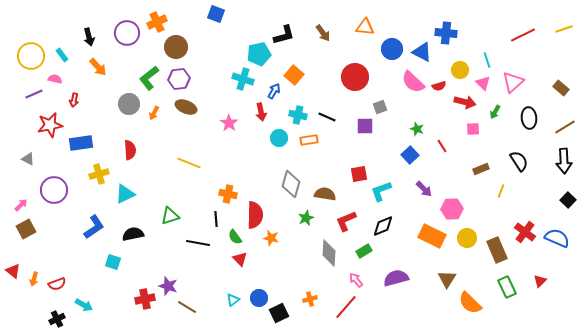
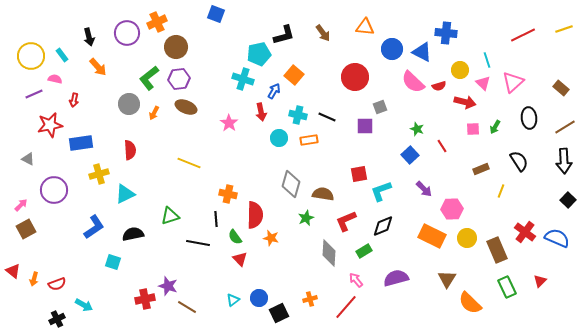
green arrow at (495, 112): moved 15 px down
brown semicircle at (325, 194): moved 2 px left
